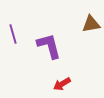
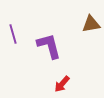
red arrow: rotated 18 degrees counterclockwise
